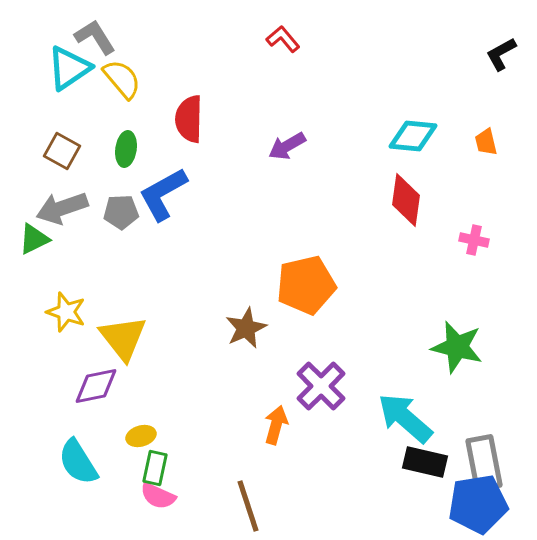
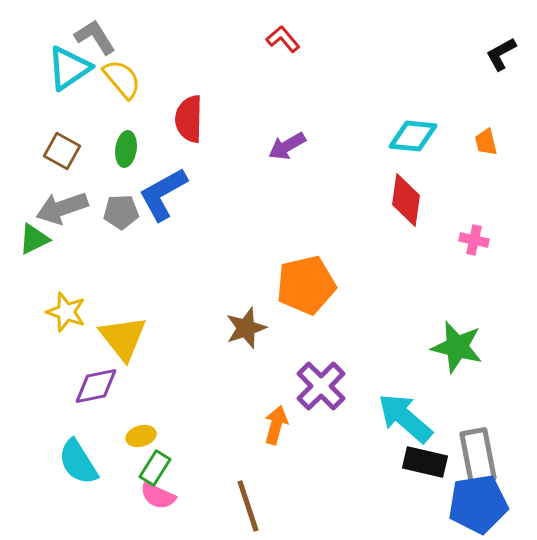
brown star: rotated 6 degrees clockwise
gray rectangle: moved 6 px left, 7 px up
green rectangle: rotated 20 degrees clockwise
